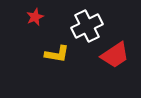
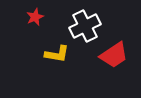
white cross: moved 2 px left
red trapezoid: moved 1 px left
